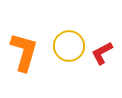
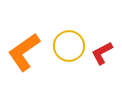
orange L-shape: rotated 141 degrees counterclockwise
